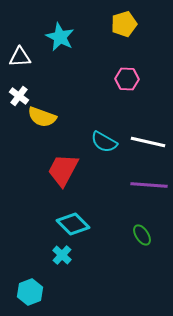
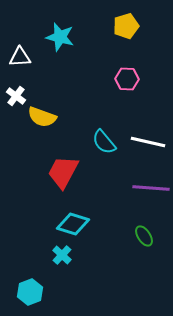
yellow pentagon: moved 2 px right, 2 px down
cyan star: rotated 12 degrees counterclockwise
white cross: moved 3 px left
cyan semicircle: rotated 20 degrees clockwise
red trapezoid: moved 2 px down
purple line: moved 2 px right, 3 px down
cyan diamond: rotated 28 degrees counterclockwise
green ellipse: moved 2 px right, 1 px down
